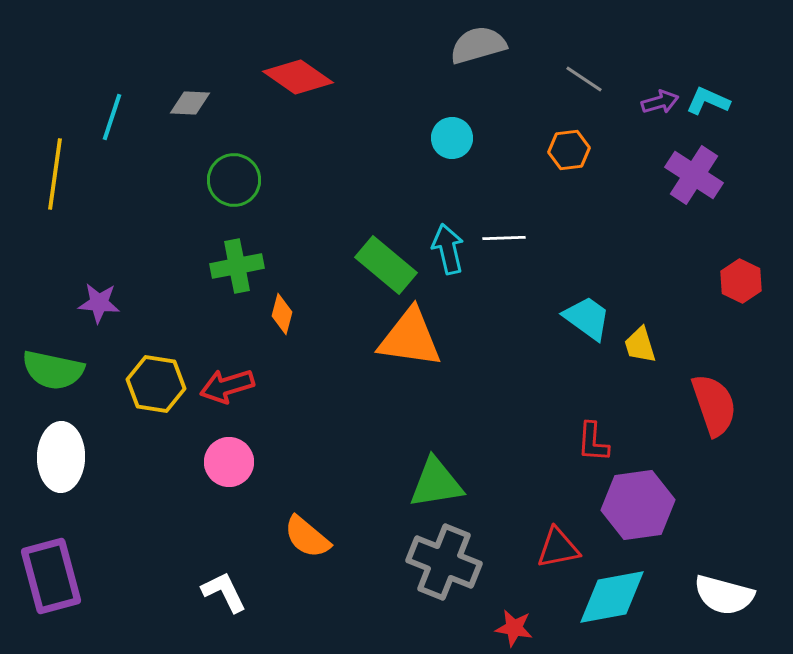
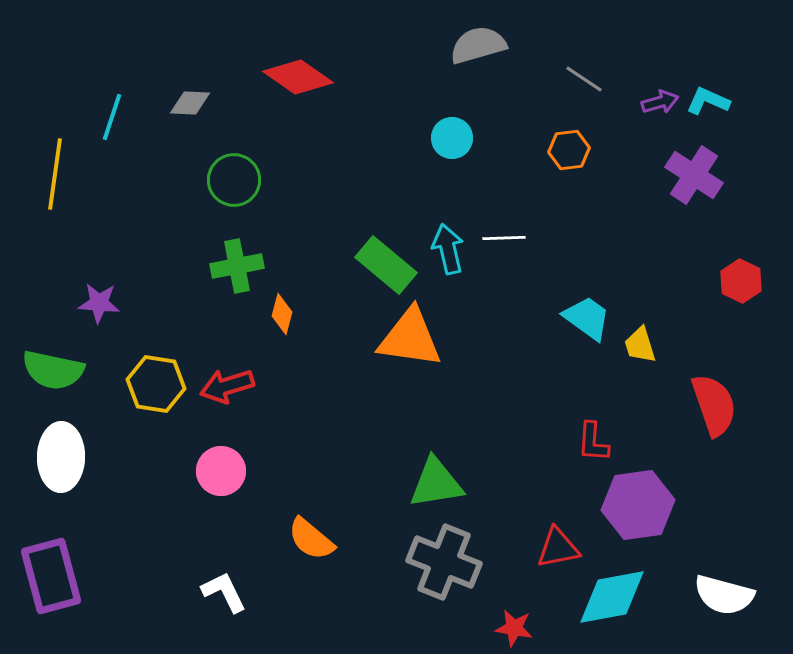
pink circle: moved 8 px left, 9 px down
orange semicircle: moved 4 px right, 2 px down
